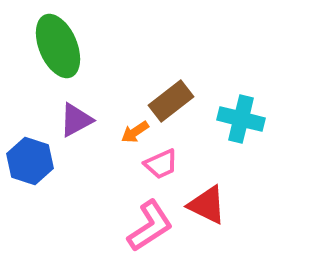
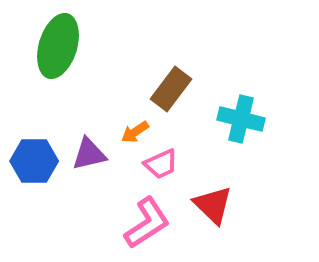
green ellipse: rotated 40 degrees clockwise
brown rectangle: moved 12 px up; rotated 15 degrees counterclockwise
purple triangle: moved 13 px right, 34 px down; rotated 15 degrees clockwise
blue hexagon: moved 4 px right; rotated 18 degrees counterclockwise
red triangle: moved 6 px right; rotated 18 degrees clockwise
pink L-shape: moved 3 px left, 3 px up
